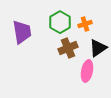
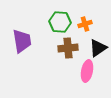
green hexagon: rotated 25 degrees counterclockwise
purple trapezoid: moved 9 px down
brown cross: rotated 18 degrees clockwise
